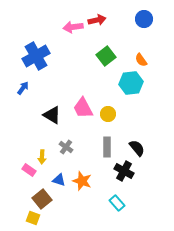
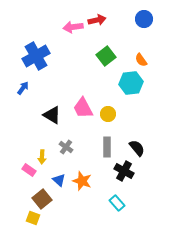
blue triangle: rotated 24 degrees clockwise
